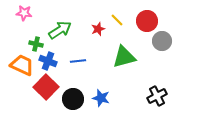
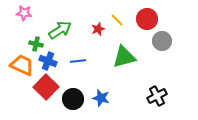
red circle: moved 2 px up
